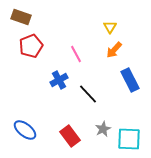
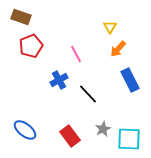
orange arrow: moved 4 px right, 1 px up
